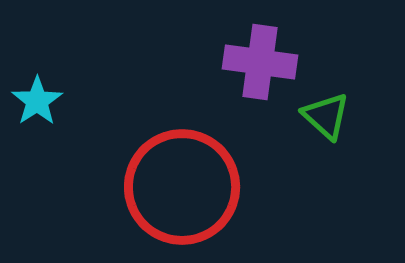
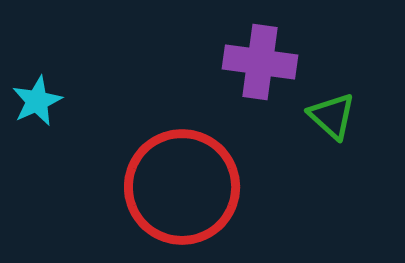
cyan star: rotated 9 degrees clockwise
green triangle: moved 6 px right
